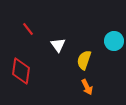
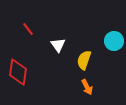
red diamond: moved 3 px left, 1 px down
